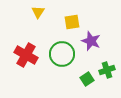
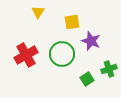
red cross: rotated 30 degrees clockwise
green cross: moved 2 px right, 1 px up
